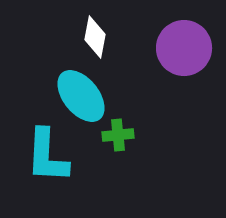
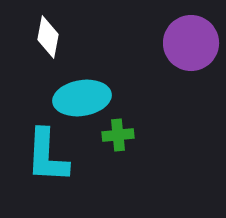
white diamond: moved 47 px left
purple circle: moved 7 px right, 5 px up
cyan ellipse: moved 1 px right, 2 px down; rotated 60 degrees counterclockwise
